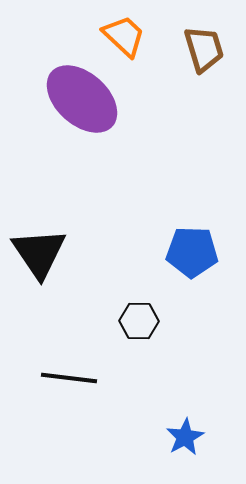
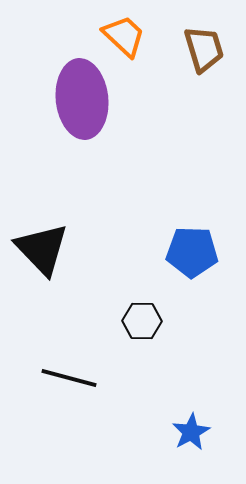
purple ellipse: rotated 42 degrees clockwise
black triangle: moved 3 px right, 4 px up; rotated 10 degrees counterclockwise
black hexagon: moved 3 px right
black line: rotated 8 degrees clockwise
blue star: moved 6 px right, 5 px up
